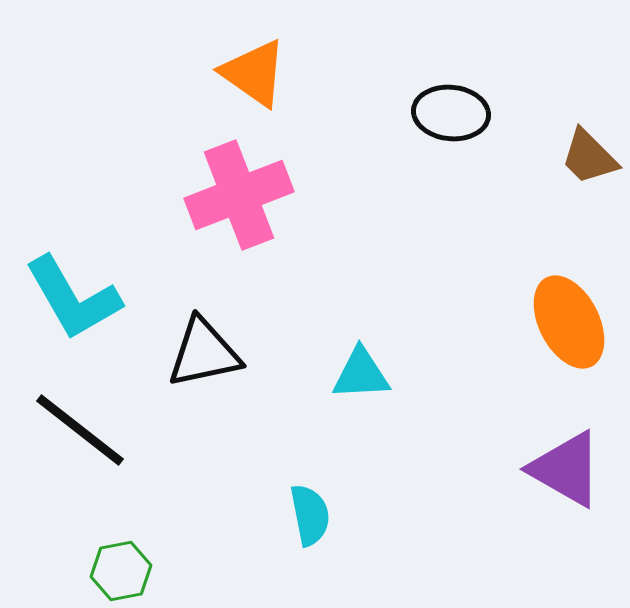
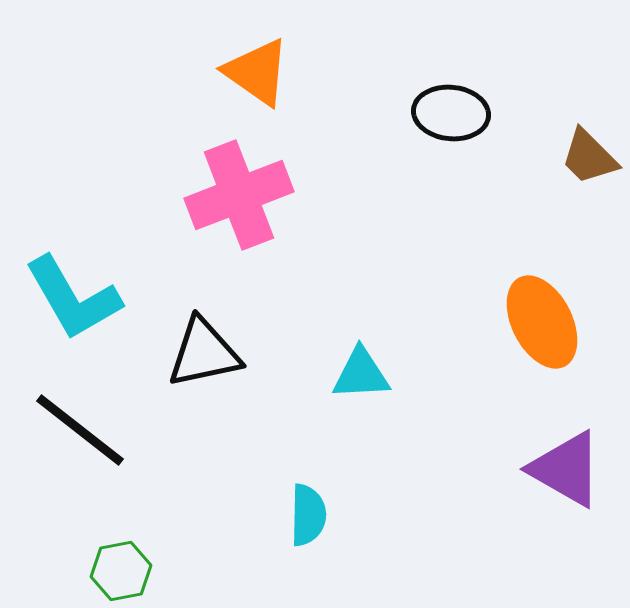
orange triangle: moved 3 px right, 1 px up
orange ellipse: moved 27 px left
cyan semicircle: moved 2 px left; rotated 12 degrees clockwise
